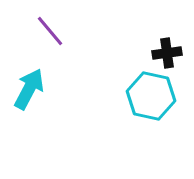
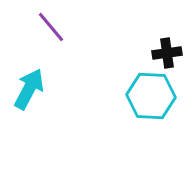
purple line: moved 1 px right, 4 px up
cyan hexagon: rotated 9 degrees counterclockwise
